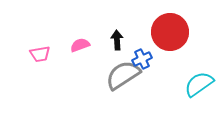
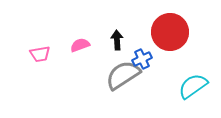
cyan semicircle: moved 6 px left, 2 px down
